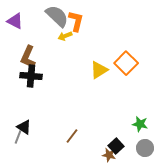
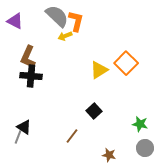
black square: moved 22 px left, 35 px up
